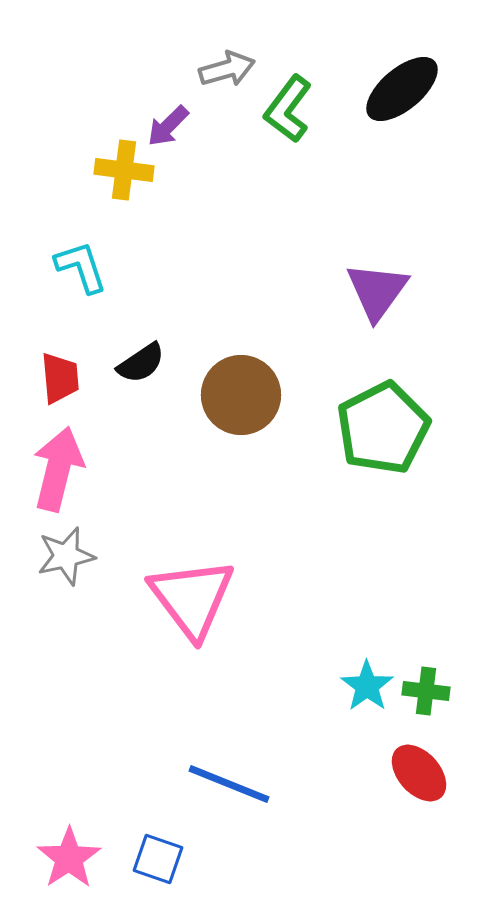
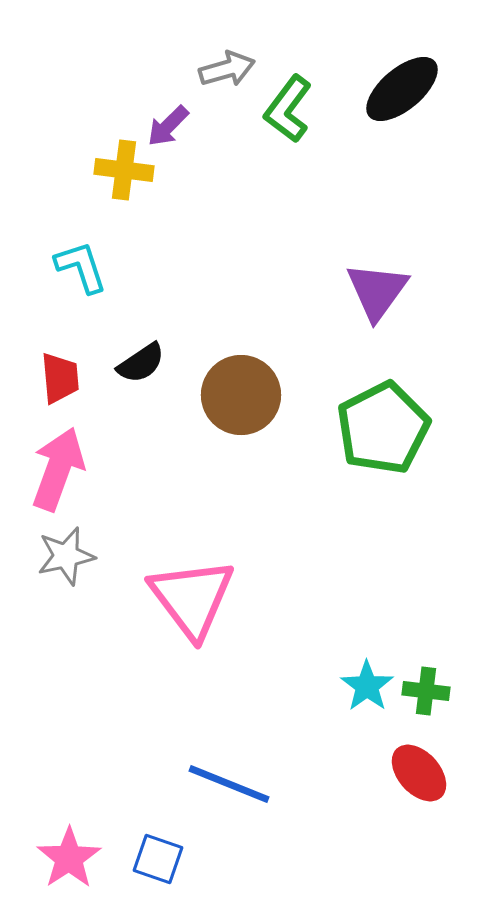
pink arrow: rotated 6 degrees clockwise
